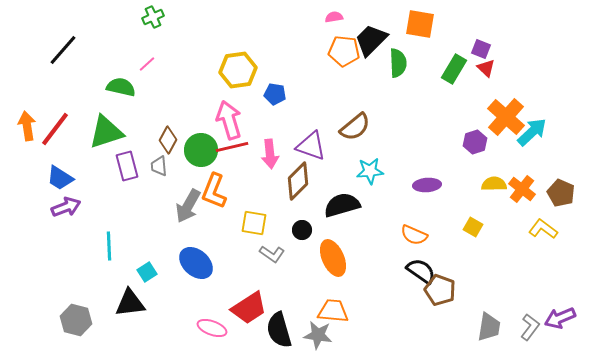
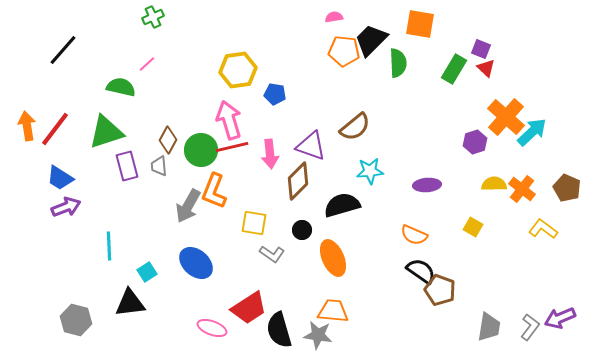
brown pentagon at (561, 193): moved 6 px right, 5 px up
